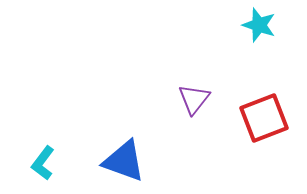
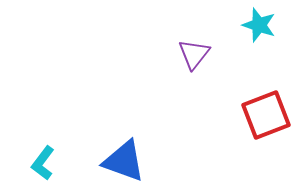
purple triangle: moved 45 px up
red square: moved 2 px right, 3 px up
